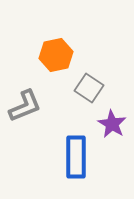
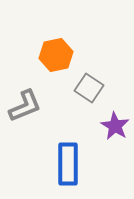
purple star: moved 3 px right, 2 px down
blue rectangle: moved 8 px left, 7 px down
